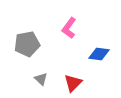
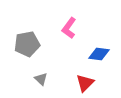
red triangle: moved 12 px right
